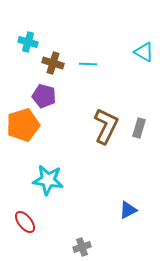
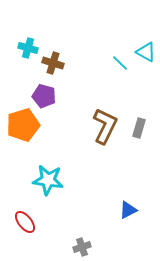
cyan cross: moved 6 px down
cyan triangle: moved 2 px right
cyan line: moved 32 px right, 1 px up; rotated 42 degrees clockwise
brown L-shape: moved 1 px left
